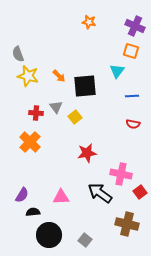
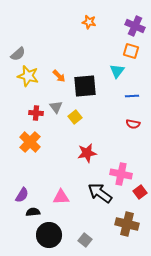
gray semicircle: rotated 112 degrees counterclockwise
